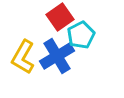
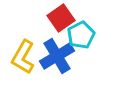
red square: moved 1 px right, 1 px down
